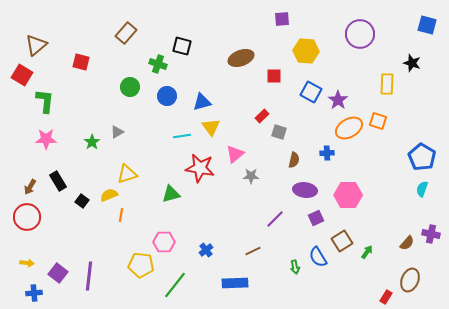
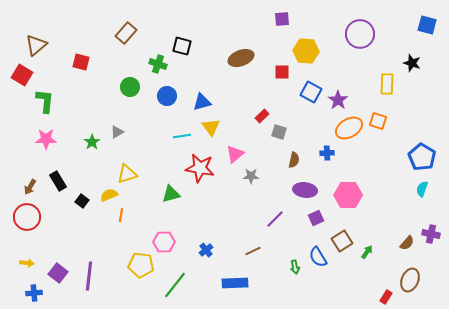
red square at (274, 76): moved 8 px right, 4 px up
